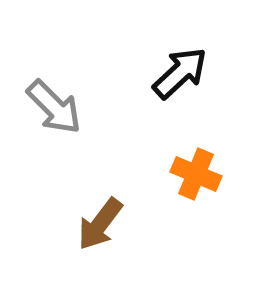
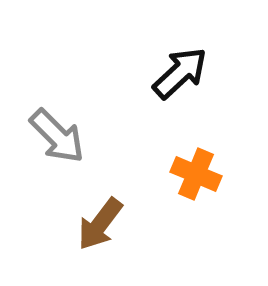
gray arrow: moved 3 px right, 29 px down
